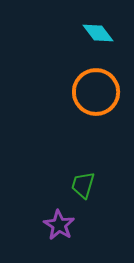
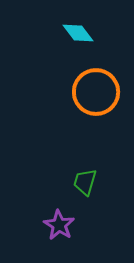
cyan diamond: moved 20 px left
green trapezoid: moved 2 px right, 3 px up
